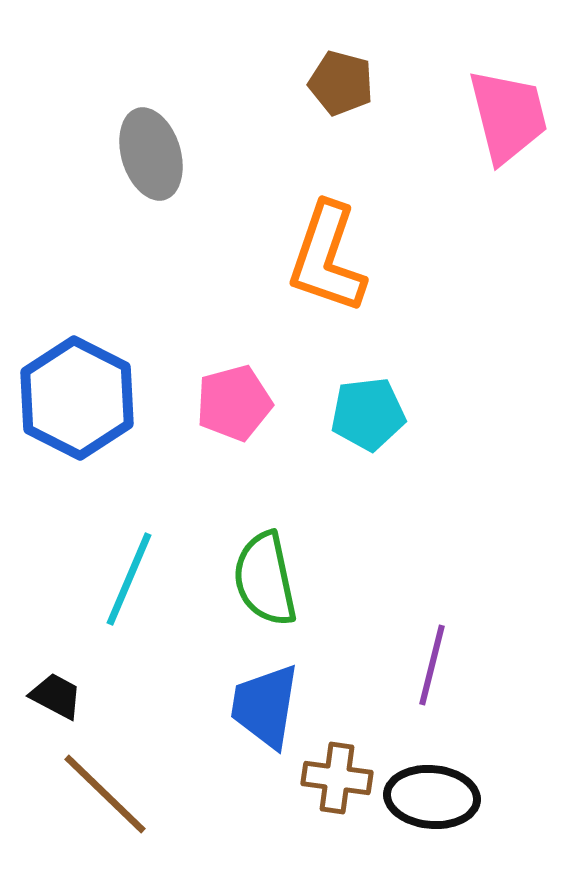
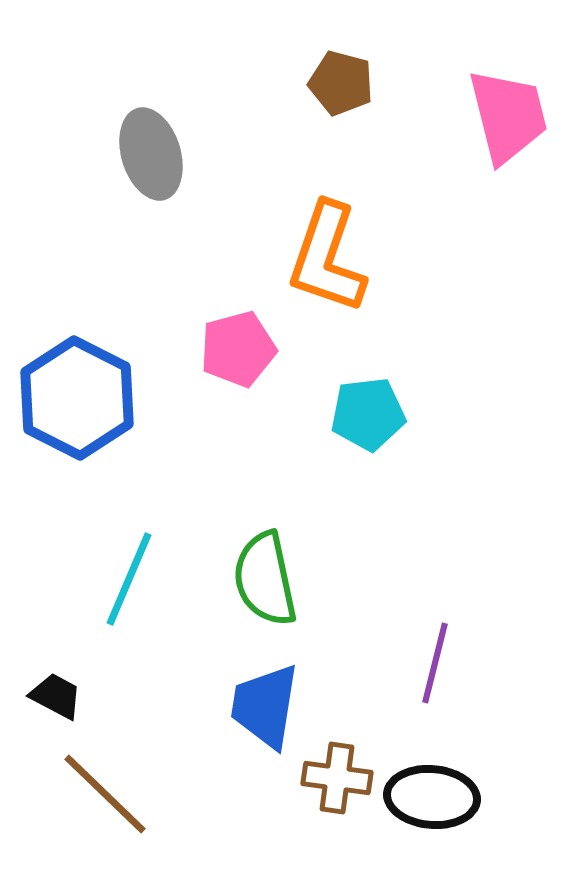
pink pentagon: moved 4 px right, 54 px up
purple line: moved 3 px right, 2 px up
